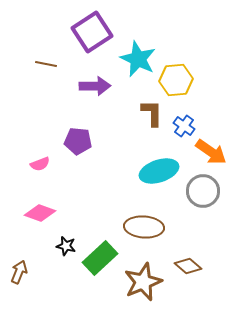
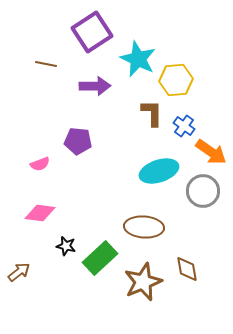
pink diamond: rotated 12 degrees counterclockwise
brown diamond: moved 1 px left, 3 px down; rotated 40 degrees clockwise
brown arrow: rotated 30 degrees clockwise
